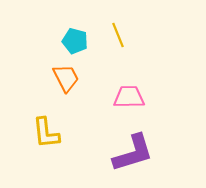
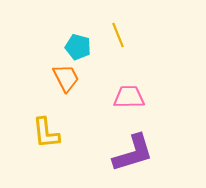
cyan pentagon: moved 3 px right, 6 px down
